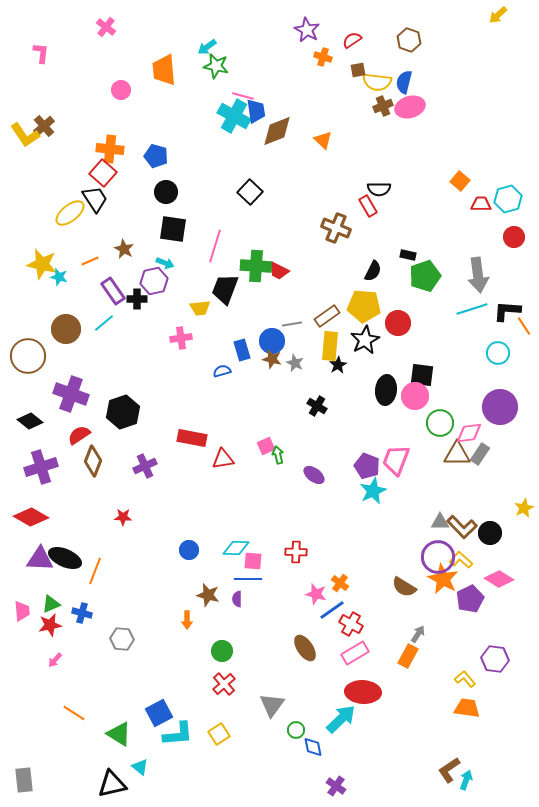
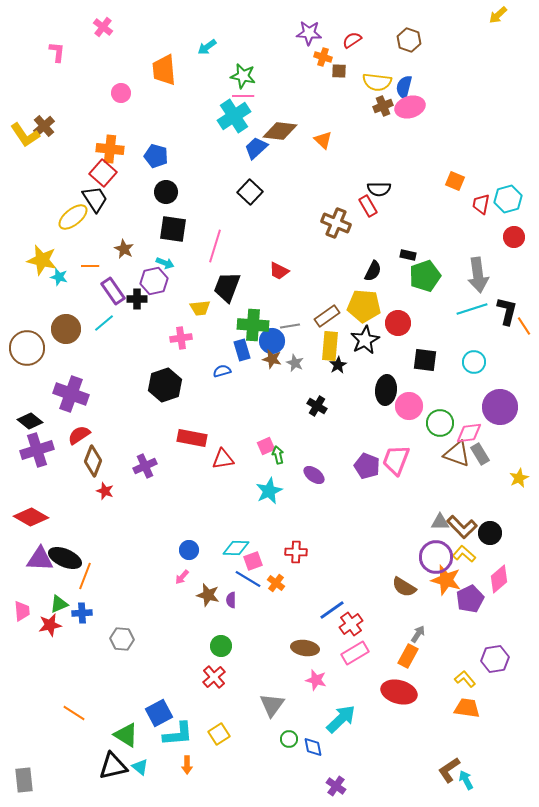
pink cross at (106, 27): moved 3 px left
purple star at (307, 30): moved 2 px right, 3 px down; rotated 25 degrees counterclockwise
pink L-shape at (41, 53): moved 16 px right, 1 px up
green star at (216, 66): moved 27 px right, 10 px down
brown square at (358, 70): moved 19 px left, 1 px down; rotated 14 degrees clockwise
blue semicircle at (404, 82): moved 5 px down
pink circle at (121, 90): moved 3 px down
pink line at (243, 96): rotated 15 degrees counterclockwise
blue trapezoid at (256, 111): moved 37 px down; rotated 125 degrees counterclockwise
cyan cross at (234, 116): rotated 28 degrees clockwise
brown diamond at (277, 131): moved 3 px right; rotated 28 degrees clockwise
orange square at (460, 181): moved 5 px left; rotated 18 degrees counterclockwise
red trapezoid at (481, 204): rotated 80 degrees counterclockwise
yellow ellipse at (70, 213): moved 3 px right, 4 px down
brown cross at (336, 228): moved 5 px up
orange line at (90, 261): moved 5 px down; rotated 24 degrees clockwise
yellow star at (42, 264): moved 4 px up
green cross at (256, 266): moved 3 px left, 59 px down
black trapezoid at (225, 289): moved 2 px right, 2 px up
black L-shape at (507, 311): rotated 100 degrees clockwise
gray line at (292, 324): moved 2 px left, 2 px down
cyan circle at (498, 353): moved 24 px left, 9 px down
brown circle at (28, 356): moved 1 px left, 8 px up
black square at (422, 375): moved 3 px right, 15 px up
pink circle at (415, 396): moved 6 px left, 10 px down
black hexagon at (123, 412): moved 42 px right, 27 px up
brown triangle at (457, 454): rotated 20 degrees clockwise
gray rectangle at (480, 454): rotated 65 degrees counterclockwise
purple cross at (41, 467): moved 4 px left, 17 px up
cyan star at (373, 491): moved 104 px left
yellow star at (524, 508): moved 5 px left, 30 px up
red star at (123, 517): moved 18 px left, 26 px up; rotated 18 degrees clockwise
purple circle at (438, 557): moved 2 px left
yellow L-shape at (461, 560): moved 3 px right, 6 px up
pink square at (253, 561): rotated 24 degrees counterclockwise
orange line at (95, 571): moved 10 px left, 5 px down
blue line at (248, 579): rotated 32 degrees clockwise
orange star at (443, 579): moved 3 px right, 1 px down; rotated 12 degrees counterclockwise
pink diamond at (499, 579): rotated 72 degrees counterclockwise
orange cross at (340, 583): moved 64 px left
pink star at (316, 594): moved 86 px down
purple semicircle at (237, 599): moved 6 px left, 1 px down
green triangle at (51, 604): moved 8 px right
blue cross at (82, 613): rotated 18 degrees counterclockwise
orange arrow at (187, 620): moved 145 px down
red cross at (351, 624): rotated 25 degrees clockwise
brown ellipse at (305, 648): rotated 48 degrees counterclockwise
green circle at (222, 651): moved 1 px left, 5 px up
purple hexagon at (495, 659): rotated 16 degrees counterclockwise
pink arrow at (55, 660): moved 127 px right, 83 px up
red cross at (224, 684): moved 10 px left, 7 px up
red ellipse at (363, 692): moved 36 px right; rotated 12 degrees clockwise
green circle at (296, 730): moved 7 px left, 9 px down
green triangle at (119, 734): moved 7 px right, 1 px down
cyan arrow at (466, 780): rotated 48 degrees counterclockwise
black triangle at (112, 784): moved 1 px right, 18 px up
